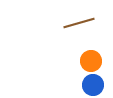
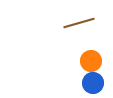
blue circle: moved 2 px up
